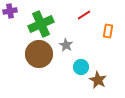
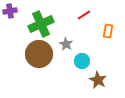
gray star: moved 1 px up
cyan circle: moved 1 px right, 6 px up
